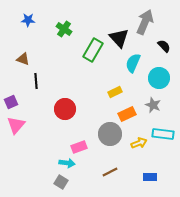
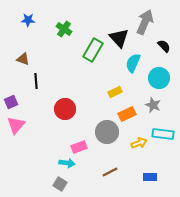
gray circle: moved 3 px left, 2 px up
gray square: moved 1 px left, 2 px down
